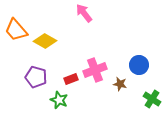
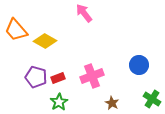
pink cross: moved 3 px left, 6 px down
red rectangle: moved 13 px left, 1 px up
brown star: moved 8 px left, 19 px down; rotated 16 degrees clockwise
green star: moved 2 px down; rotated 18 degrees clockwise
